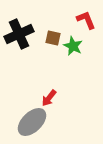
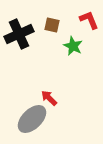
red L-shape: moved 3 px right
brown square: moved 1 px left, 13 px up
red arrow: rotated 96 degrees clockwise
gray ellipse: moved 3 px up
